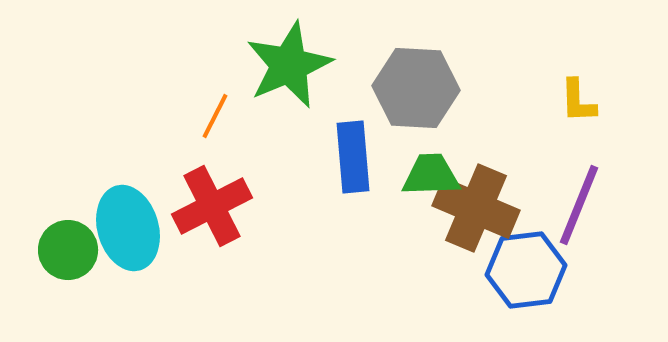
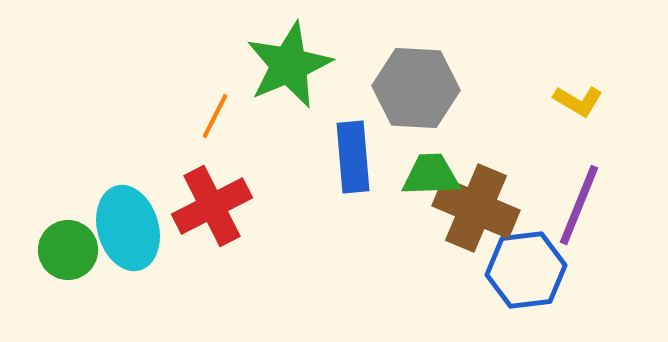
yellow L-shape: rotated 57 degrees counterclockwise
